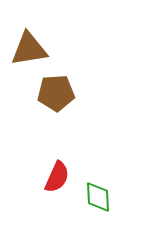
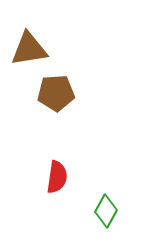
red semicircle: rotated 16 degrees counterclockwise
green diamond: moved 8 px right, 14 px down; rotated 32 degrees clockwise
